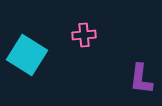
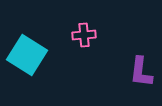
purple L-shape: moved 7 px up
